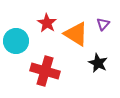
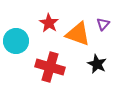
red star: moved 2 px right
orange triangle: moved 2 px right; rotated 12 degrees counterclockwise
black star: moved 1 px left, 1 px down
red cross: moved 5 px right, 4 px up
